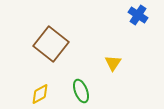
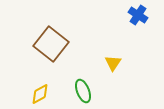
green ellipse: moved 2 px right
